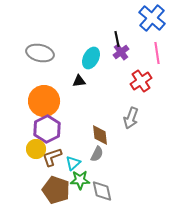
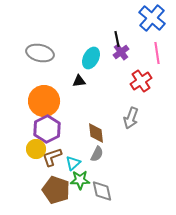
brown diamond: moved 4 px left, 2 px up
